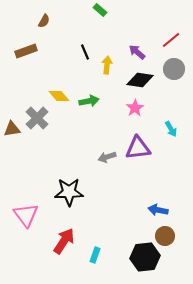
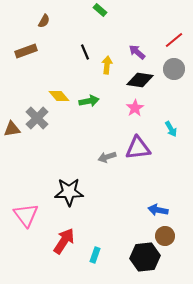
red line: moved 3 px right
